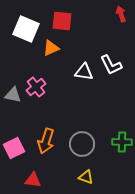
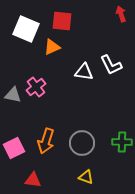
orange triangle: moved 1 px right, 1 px up
gray circle: moved 1 px up
